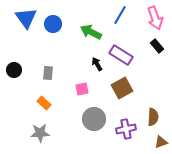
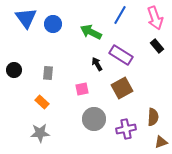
orange rectangle: moved 2 px left, 1 px up
